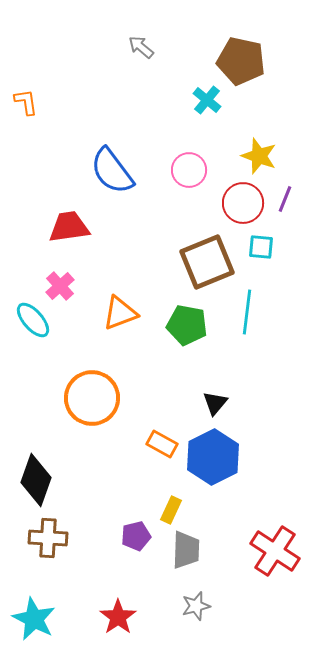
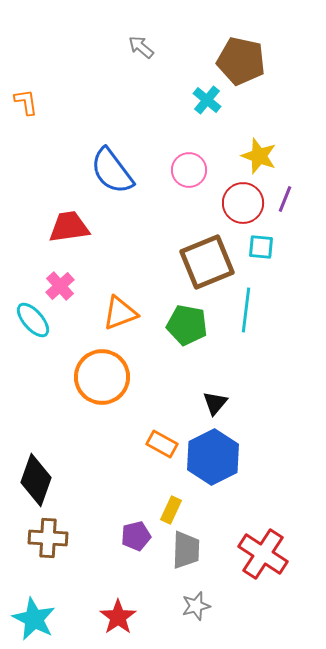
cyan line: moved 1 px left, 2 px up
orange circle: moved 10 px right, 21 px up
red cross: moved 12 px left, 3 px down
